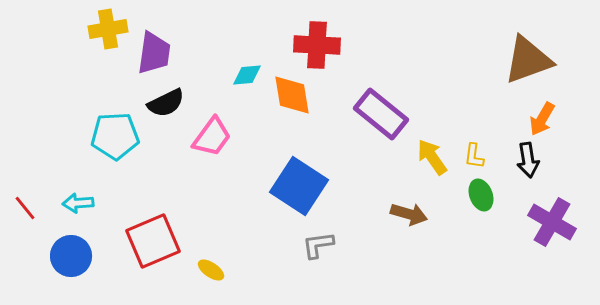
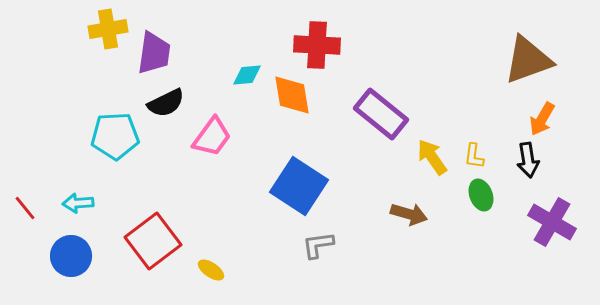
red square: rotated 14 degrees counterclockwise
